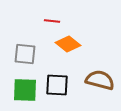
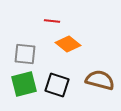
black square: rotated 15 degrees clockwise
green square: moved 1 px left, 6 px up; rotated 16 degrees counterclockwise
